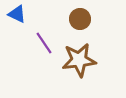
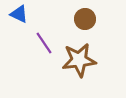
blue triangle: moved 2 px right
brown circle: moved 5 px right
